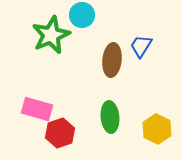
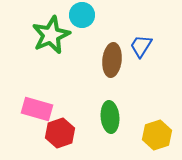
yellow hexagon: moved 6 px down; rotated 16 degrees clockwise
